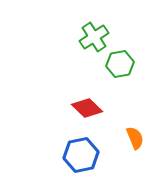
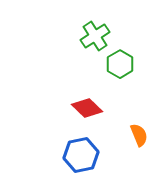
green cross: moved 1 px right, 1 px up
green hexagon: rotated 20 degrees counterclockwise
orange semicircle: moved 4 px right, 3 px up
